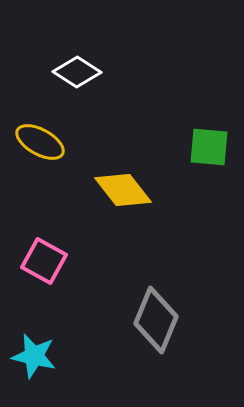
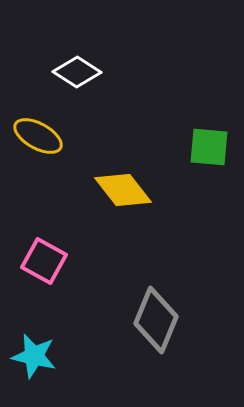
yellow ellipse: moved 2 px left, 6 px up
